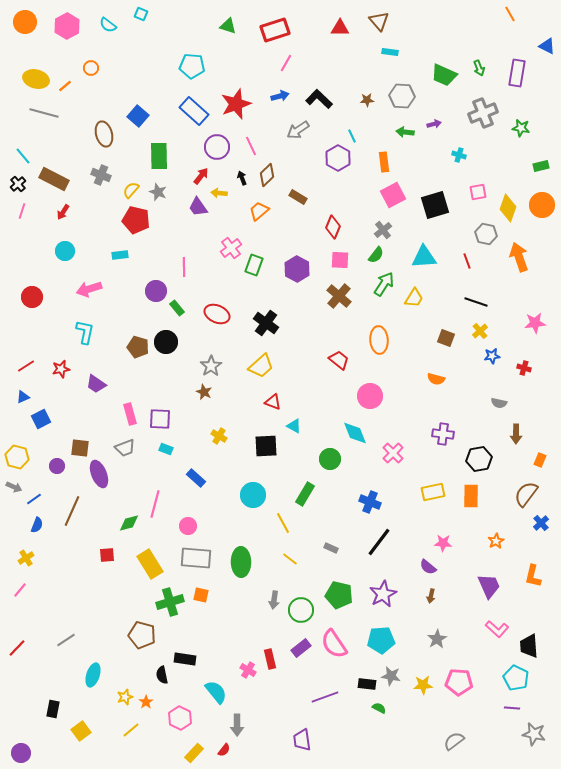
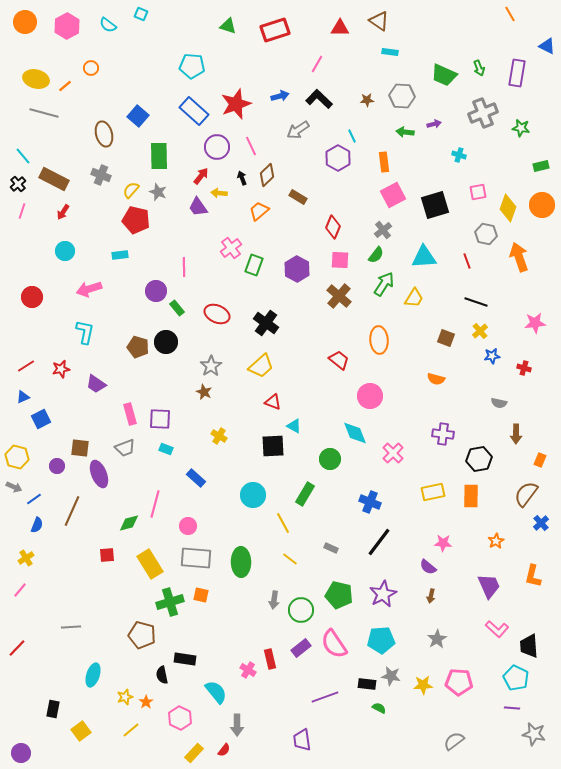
brown triangle at (379, 21): rotated 15 degrees counterclockwise
pink line at (286, 63): moved 31 px right, 1 px down
black square at (266, 446): moved 7 px right
gray line at (66, 640): moved 5 px right, 13 px up; rotated 30 degrees clockwise
